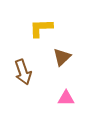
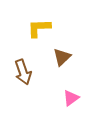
yellow L-shape: moved 2 px left
pink triangle: moved 5 px right; rotated 36 degrees counterclockwise
